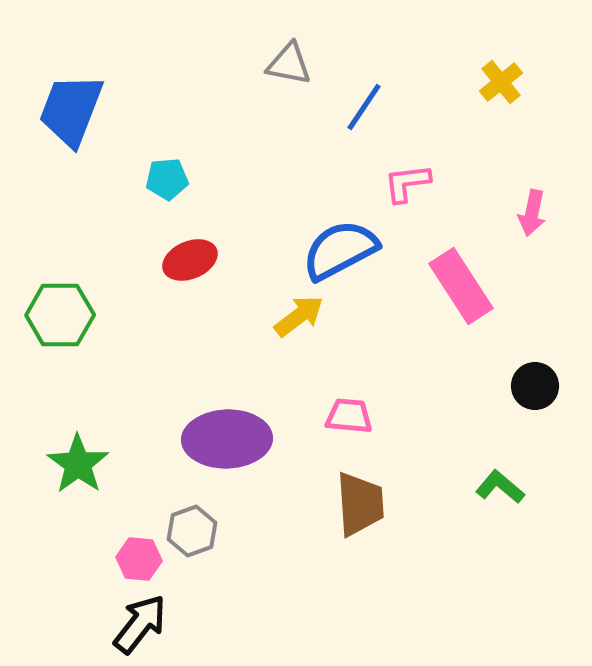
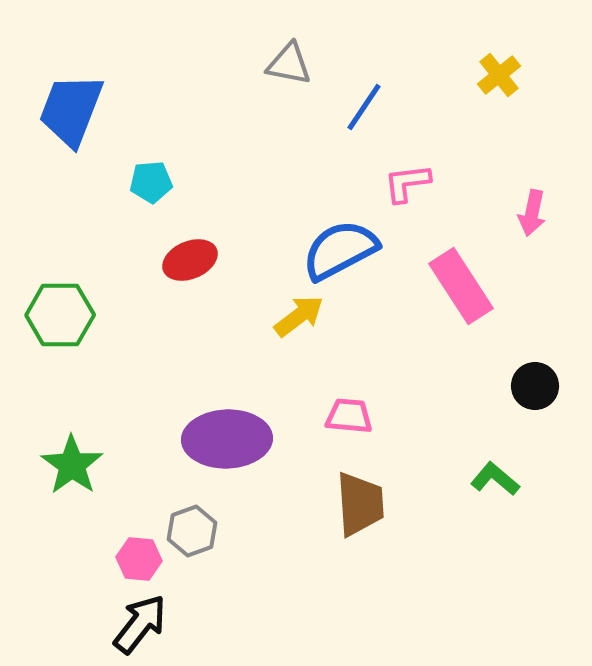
yellow cross: moved 2 px left, 7 px up
cyan pentagon: moved 16 px left, 3 px down
green star: moved 6 px left, 1 px down
green L-shape: moved 5 px left, 8 px up
